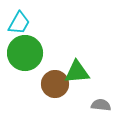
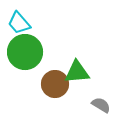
cyan trapezoid: rotated 110 degrees clockwise
green circle: moved 1 px up
gray semicircle: rotated 24 degrees clockwise
